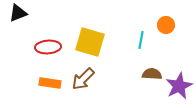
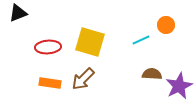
cyan line: rotated 54 degrees clockwise
